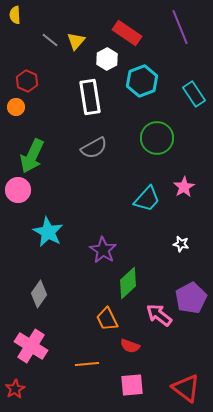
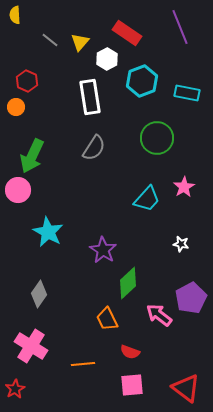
yellow triangle: moved 4 px right, 1 px down
cyan rectangle: moved 7 px left, 1 px up; rotated 45 degrees counterclockwise
gray semicircle: rotated 28 degrees counterclockwise
red semicircle: moved 6 px down
orange line: moved 4 px left
